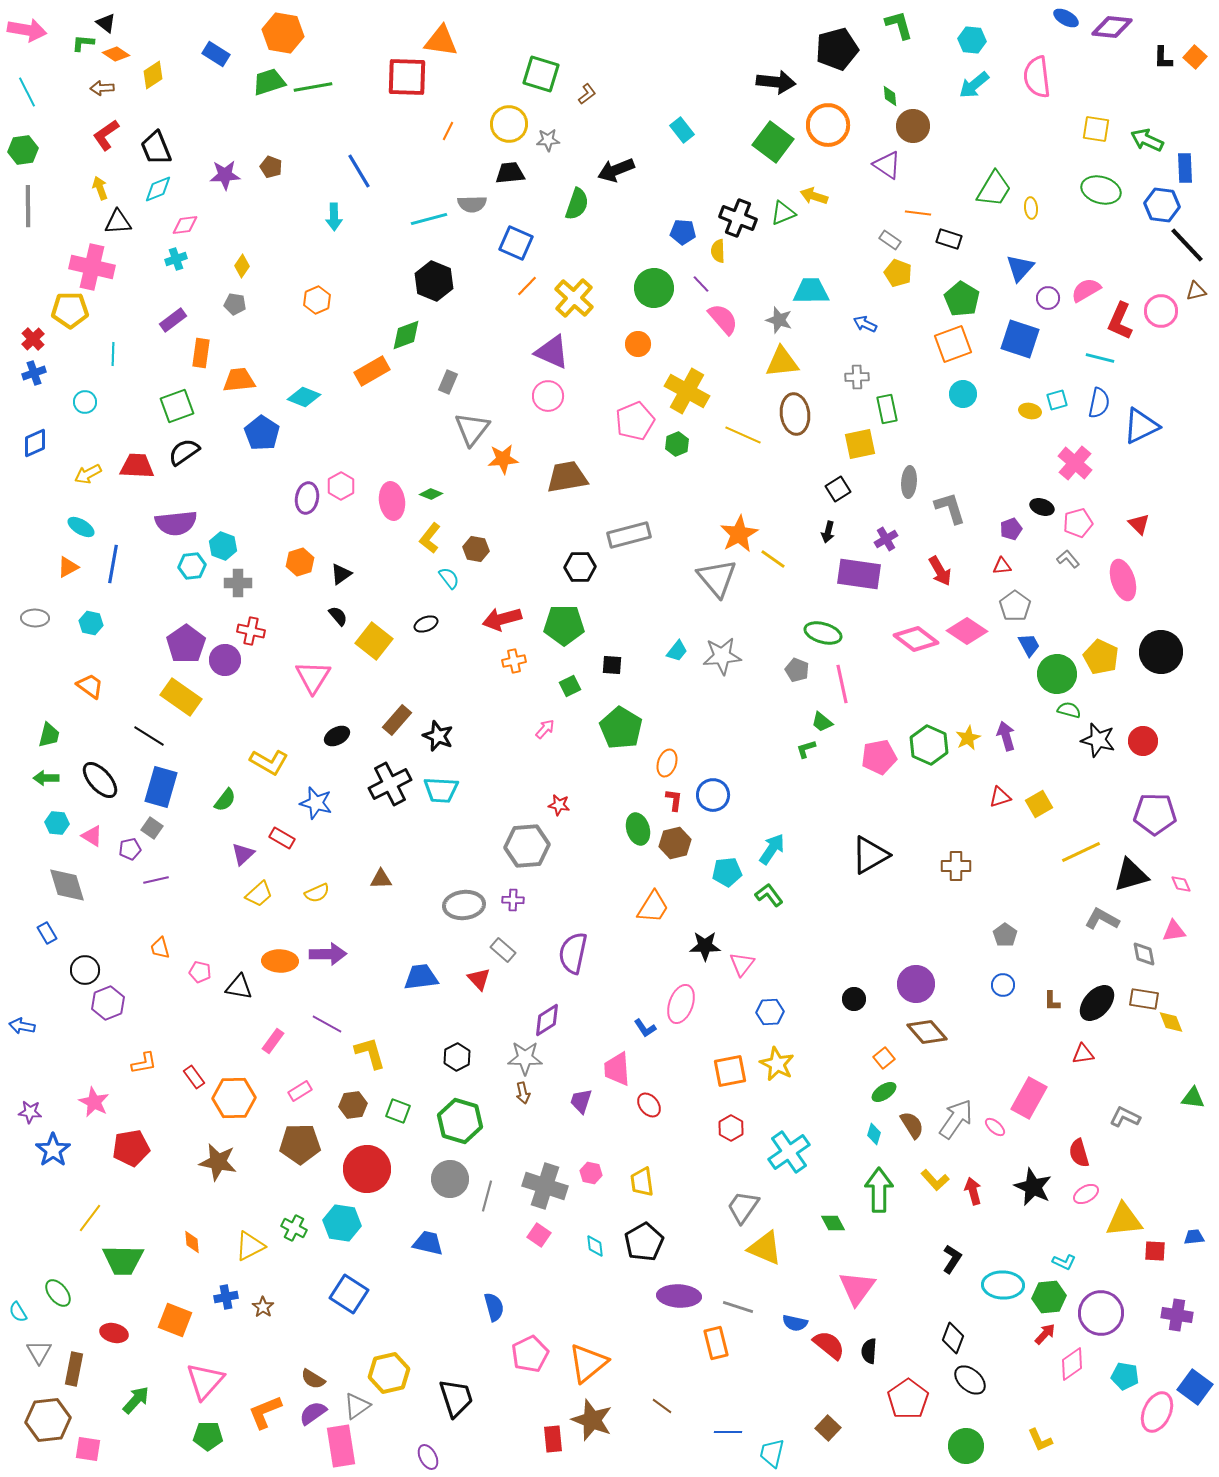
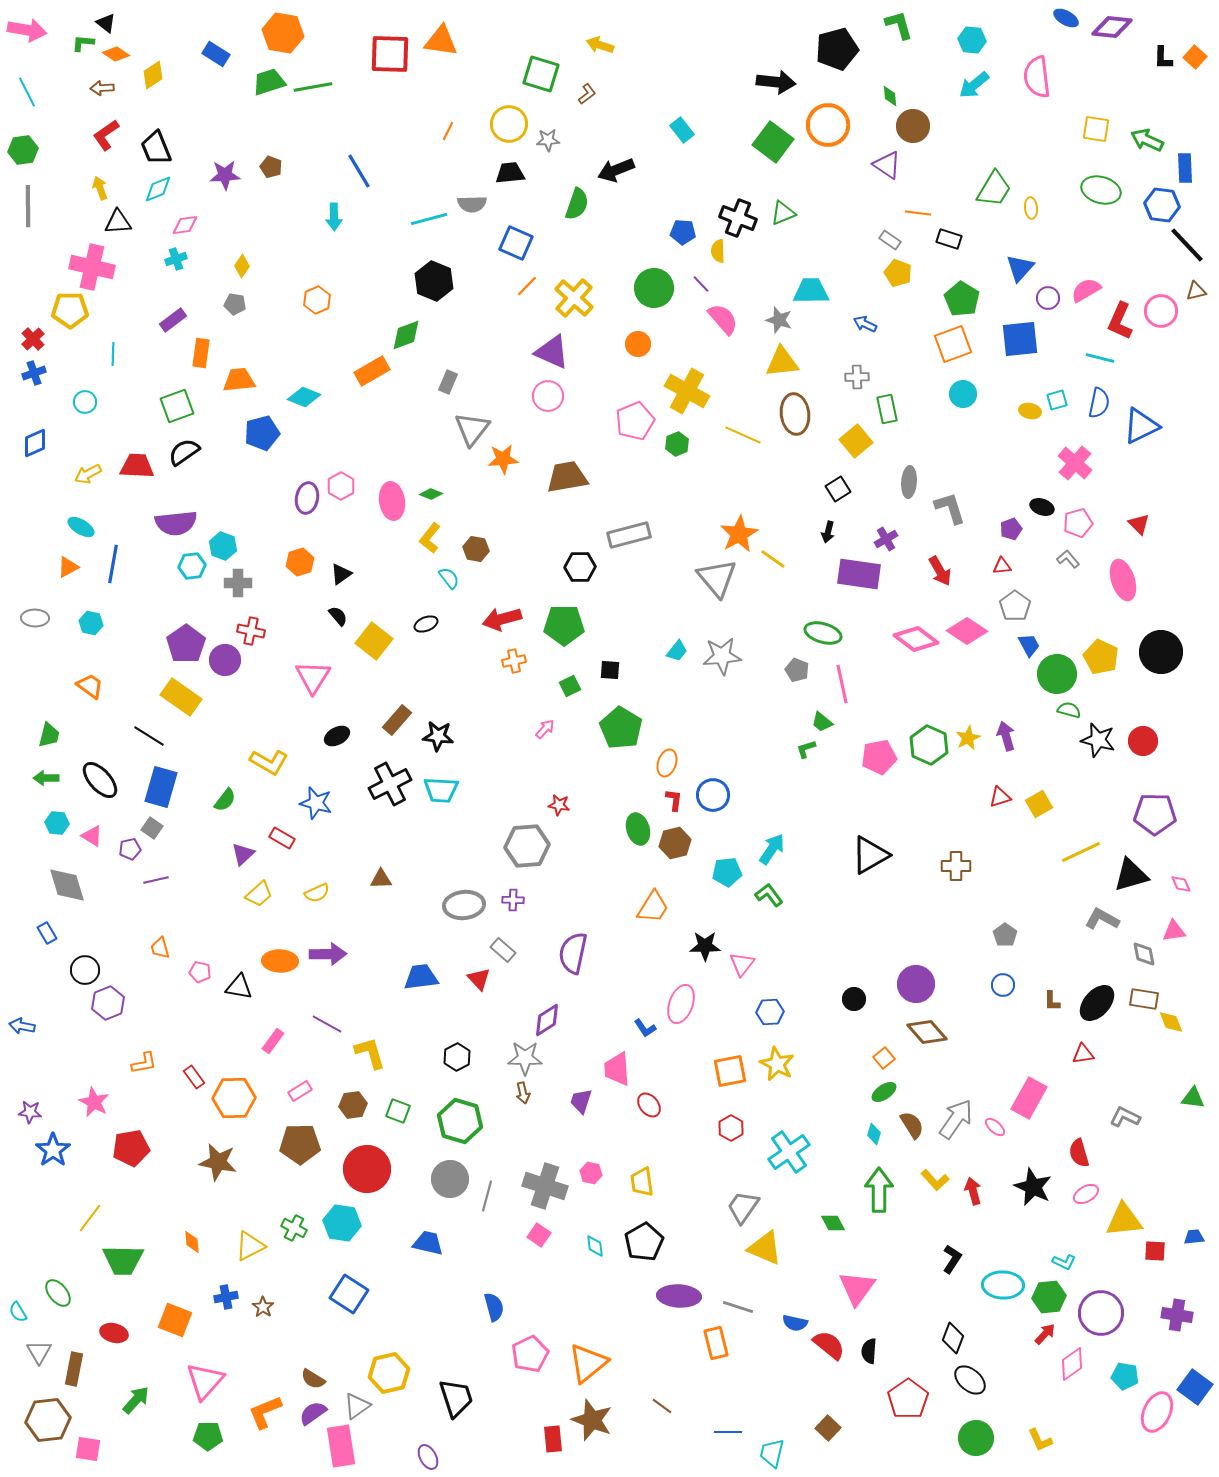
red square at (407, 77): moved 17 px left, 23 px up
yellow arrow at (814, 196): moved 214 px left, 151 px up
blue square at (1020, 339): rotated 24 degrees counterclockwise
blue pentagon at (262, 433): rotated 24 degrees clockwise
yellow square at (860, 444): moved 4 px left, 3 px up; rotated 28 degrees counterclockwise
black square at (612, 665): moved 2 px left, 5 px down
black star at (438, 736): rotated 16 degrees counterclockwise
green circle at (966, 1446): moved 10 px right, 8 px up
